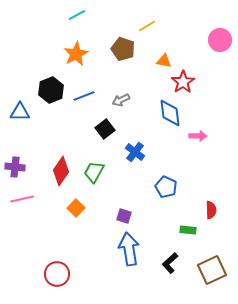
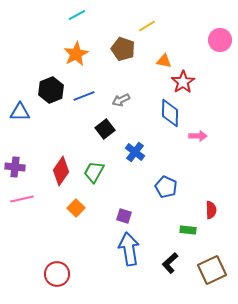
blue diamond: rotated 8 degrees clockwise
